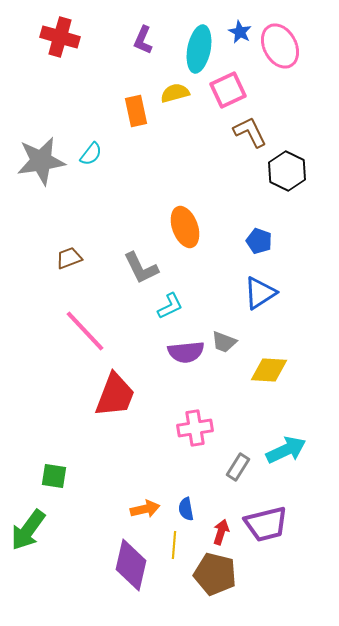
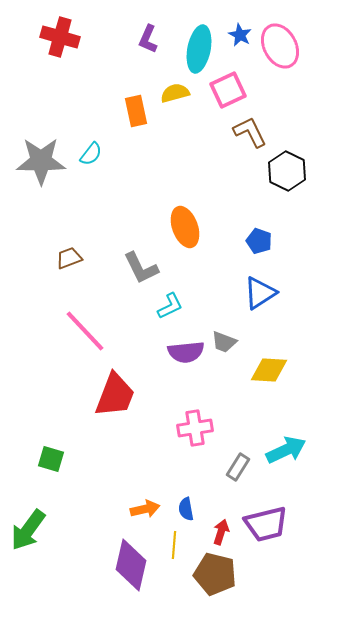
blue star: moved 3 px down
purple L-shape: moved 5 px right, 1 px up
gray star: rotated 9 degrees clockwise
green square: moved 3 px left, 17 px up; rotated 8 degrees clockwise
